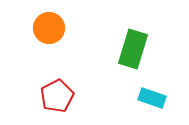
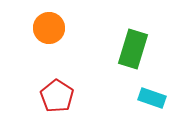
red pentagon: rotated 12 degrees counterclockwise
